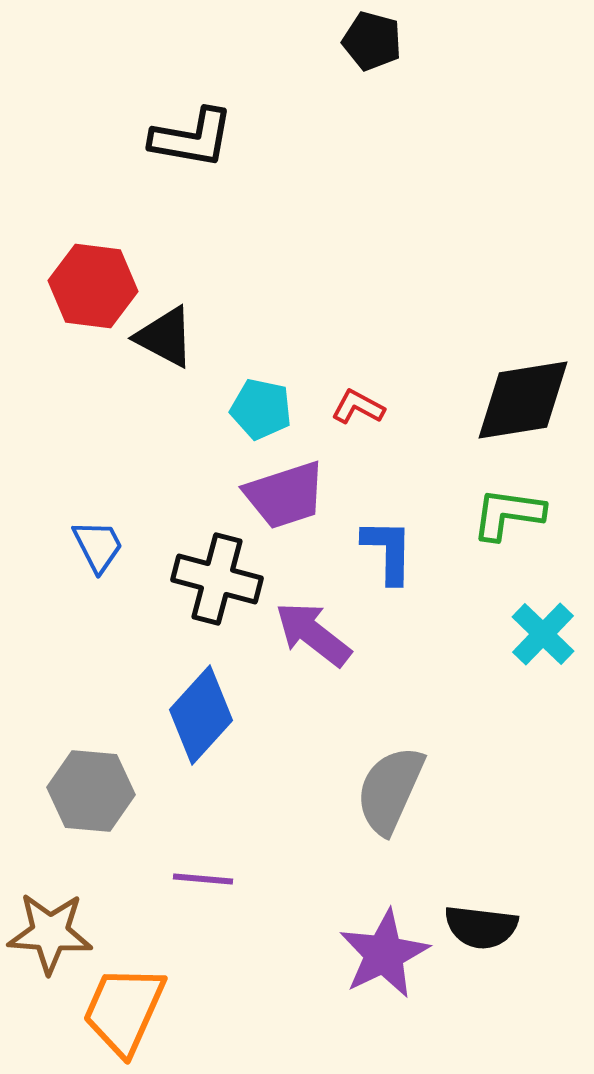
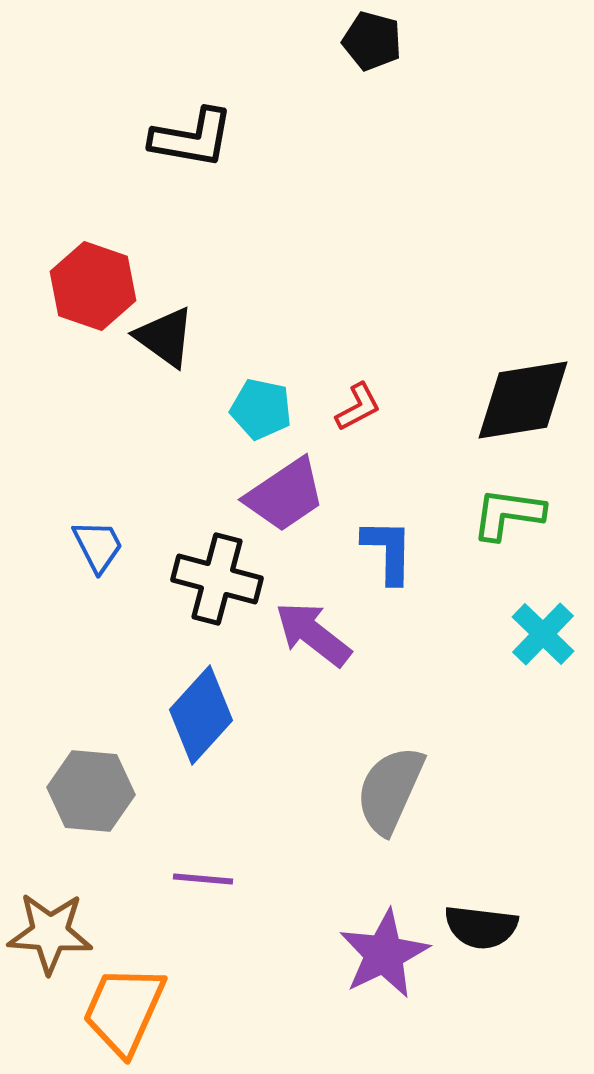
red hexagon: rotated 12 degrees clockwise
black triangle: rotated 8 degrees clockwise
red L-shape: rotated 124 degrees clockwise
purple trapezoid: rotated 16 degrees counterclockwise
